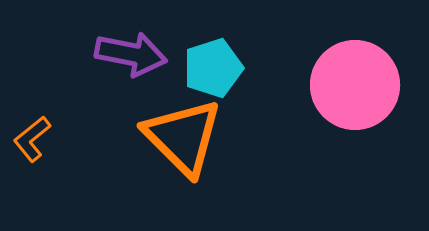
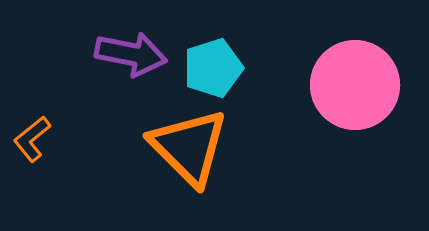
orange triangle: moved 6 px right, 10 px down
